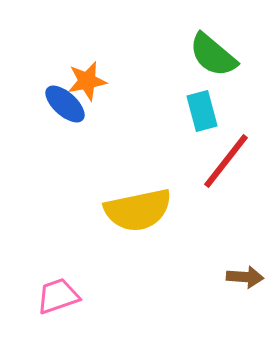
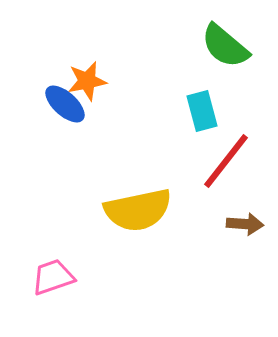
green semicircle: moved 12 px right, 9 px up
brown arrow: moved 53 px up
pink trapezoid: moved 5 px left, 19 px up
